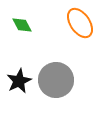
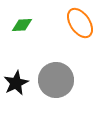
green diamond: rotated 65 degrees counterclockwise
black star: moved 3 px left, 2 px down
